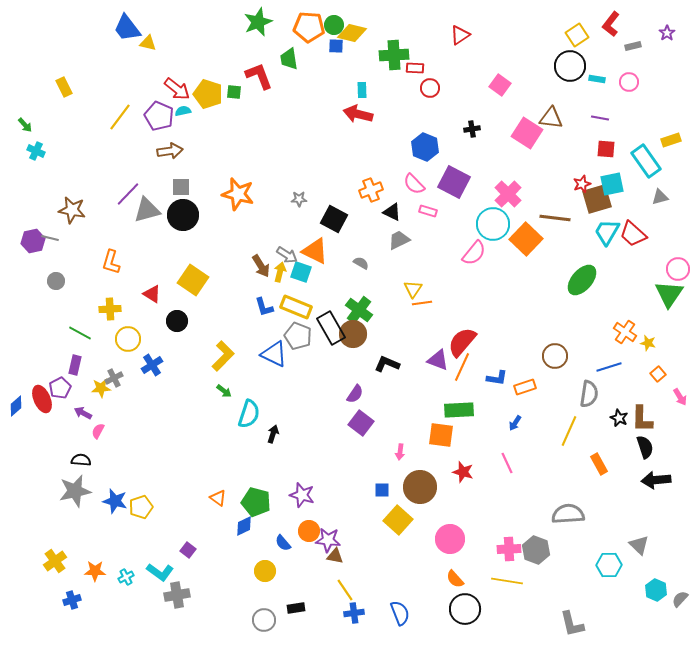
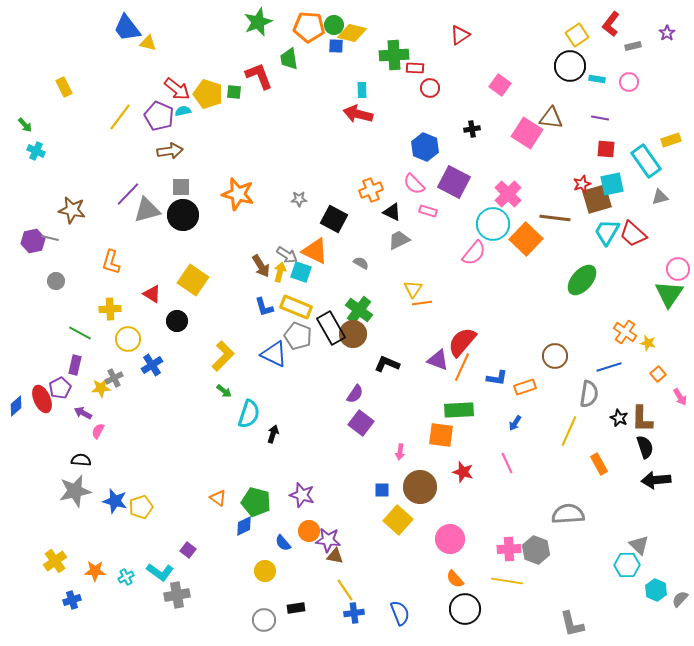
cyan hexagon at (609, 565): moved 18 px right
